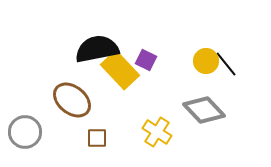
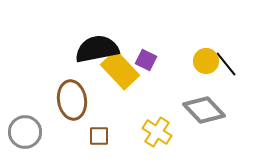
brown ellipse: rotated 42 degrees clockwise
brown square: moved 2 px right, 2 px up
